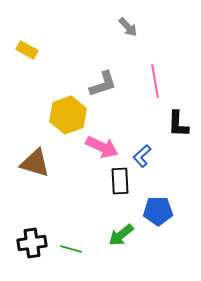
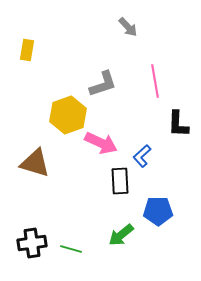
yellow rectangle: rotated 70 degrees clockwise
pink arrow: moved 1 px left, 4 px up
